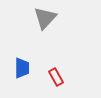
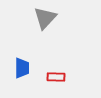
red rectangle: rotated 60 degrees counterclockwise
